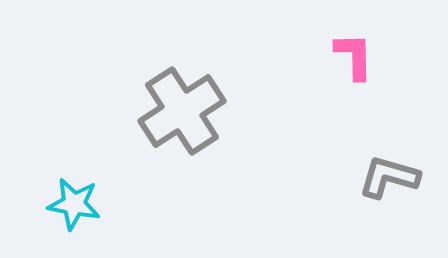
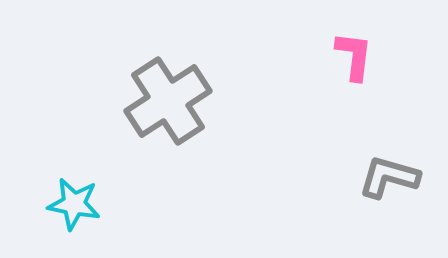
pink L-shape: rotated 8 degrees clockwise
gray cross: moved 14 px left, 10 px up
